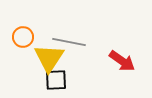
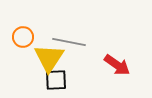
red arrow: moved 5 px left, 4 px down
